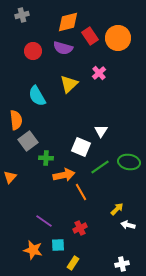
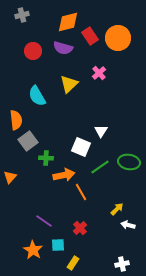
red cross: rotated 16 degrees counterclockwise
orange star: rotated 18 degrees clockwise
